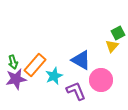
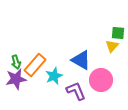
green square: rotated 32 degrees clockwise
green arrow: moved 3 px right
